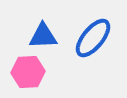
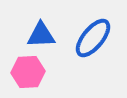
blue triangle: moved 2 px left, 1 px up
